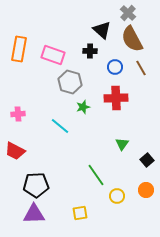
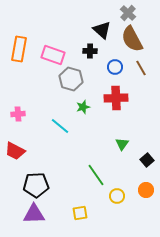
gray hexagon: moved 1 px right, 3 px up
